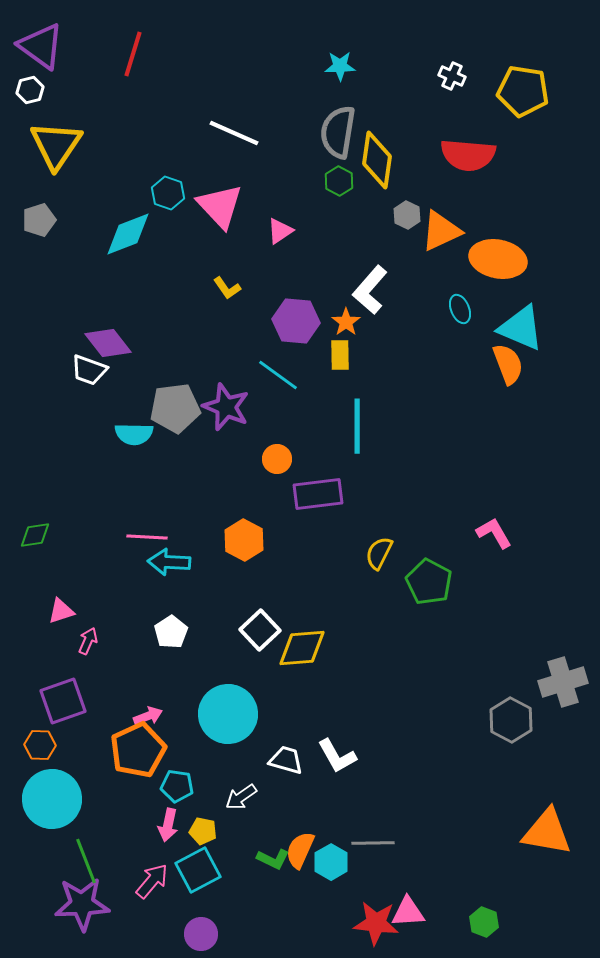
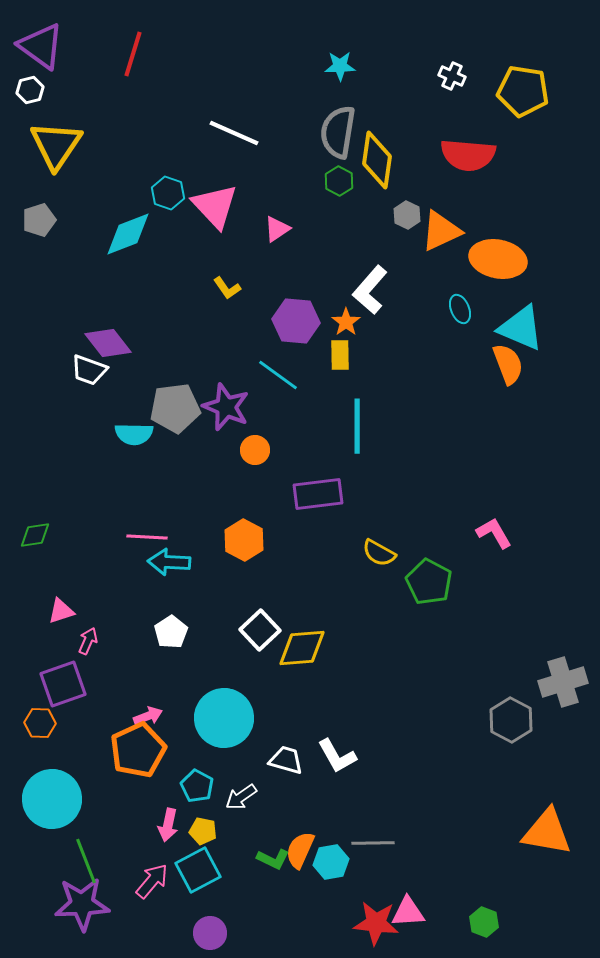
pink triangle at (220, 206): moved 5 px left
pink triangle at (280, 231): moved 3 px left, 2 px up
orange circle at (277, 459): moved 22 px left, 9 px up
yellow semicircle at (379, 553): rotated 88 degrees counterclockwise
purple square at (63, 701): moved 17 px up
cyan circle at (228, 714): moved 4 px left, 4 px down
orange hexagon at (40, 745): moved 22 px up
cyan pentagon at (177, 786): moved 20 px right; rotated 20 degrees clockwise
cyan hexagon at (331, 862): rotated 20 degrees clockwise
purple circle at (201, 934): moved 9 px right, 1 px up
